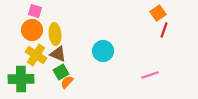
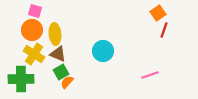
yellow cross: moved 2 px left, 1 px up
